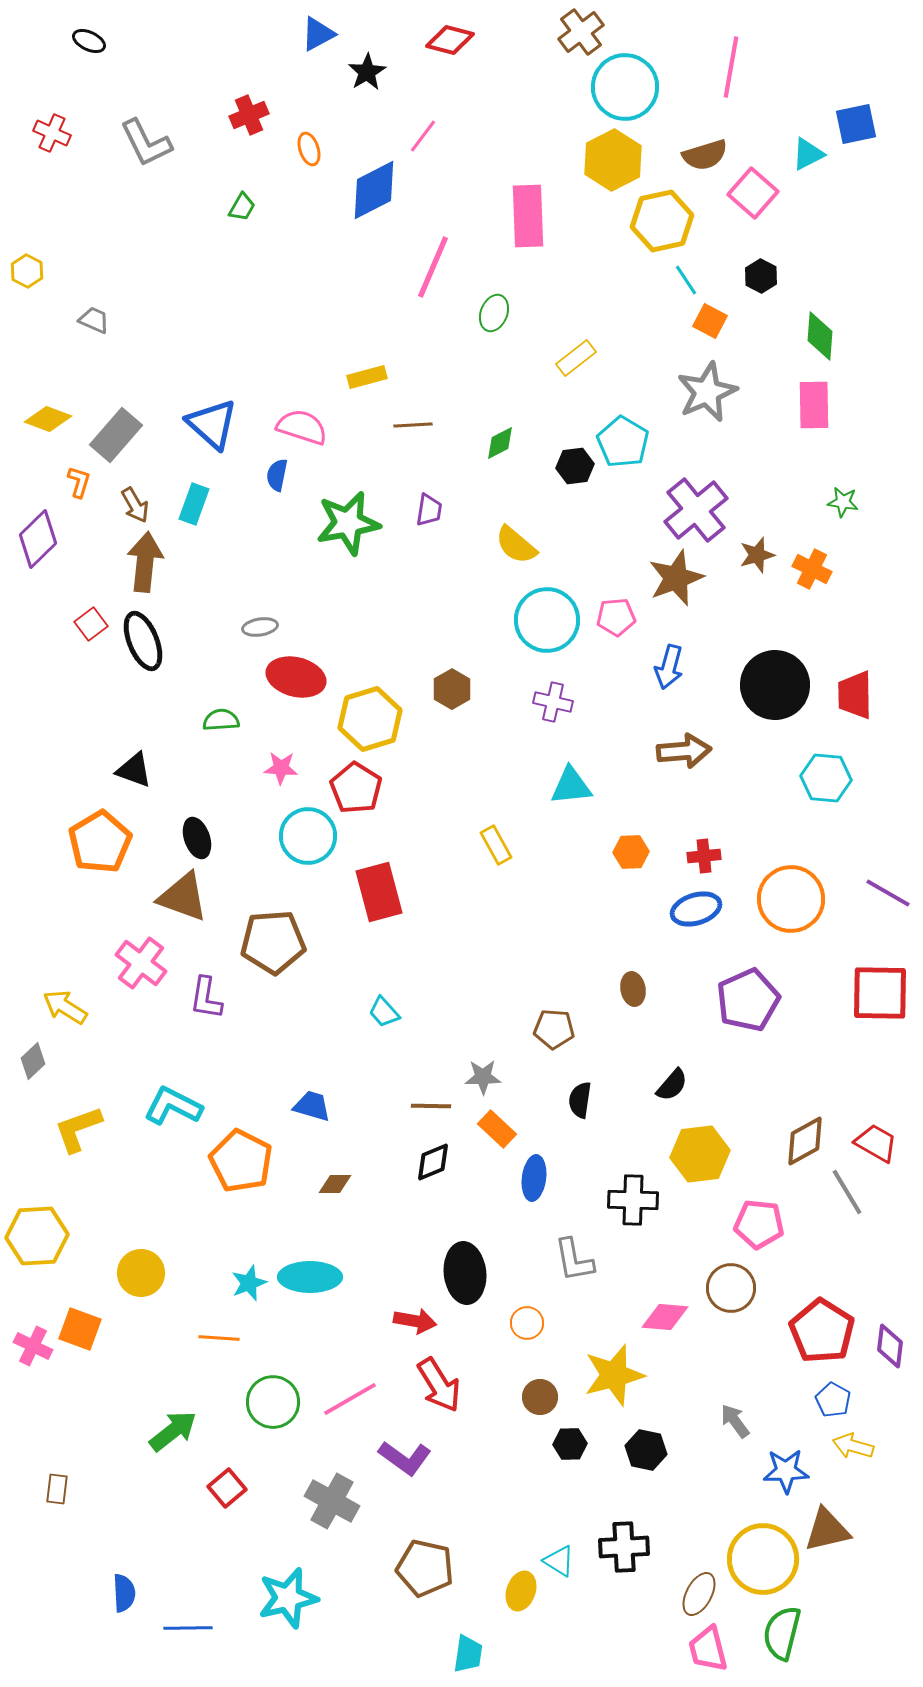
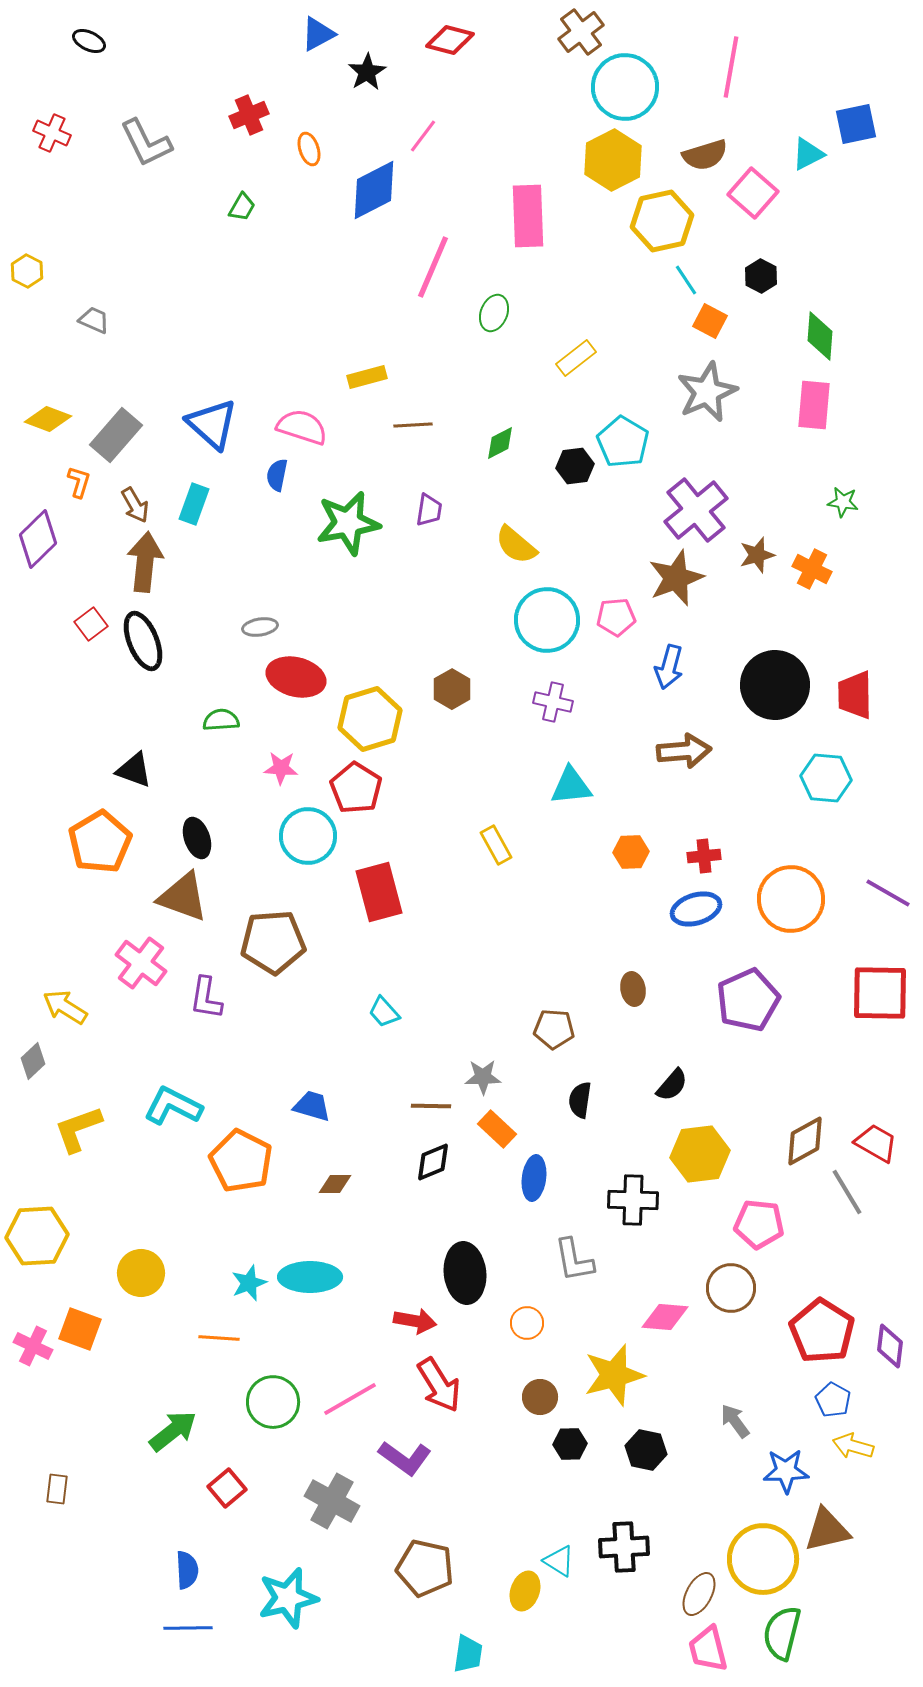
pink rectangle at (814, 405): rotated 6 degrees clockwise
yellow ellipse at (521, 1591): moved 4 px right
blue semicircle at (124, 1593): moved 63 px right, 23 px up
